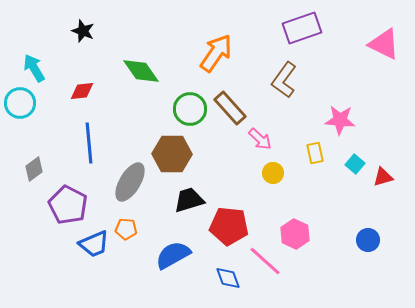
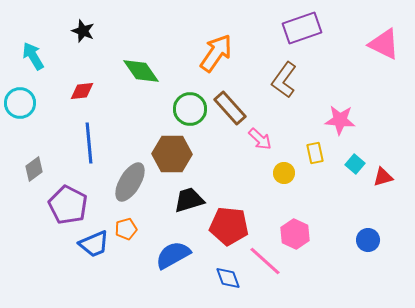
cyan arrow: moved 1 px left, 12 px up
yellow circle: moved 11 px right
orange pentagon: rotated 20 degrees counterclockwise
